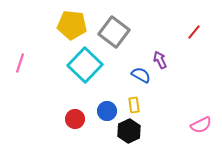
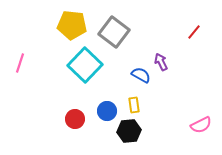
purple arrow: moved 1 px right, 2 px down
black hexagon: rotated 20 degrees clockwise
